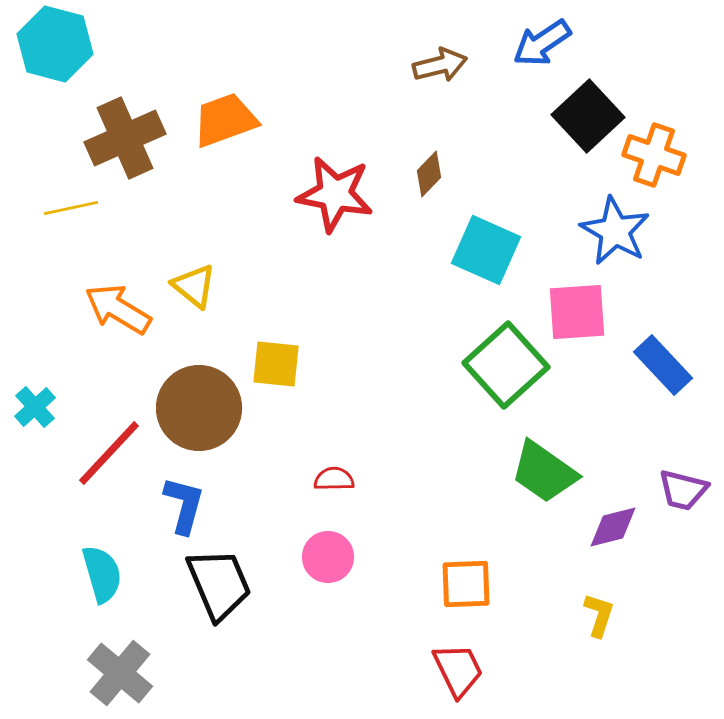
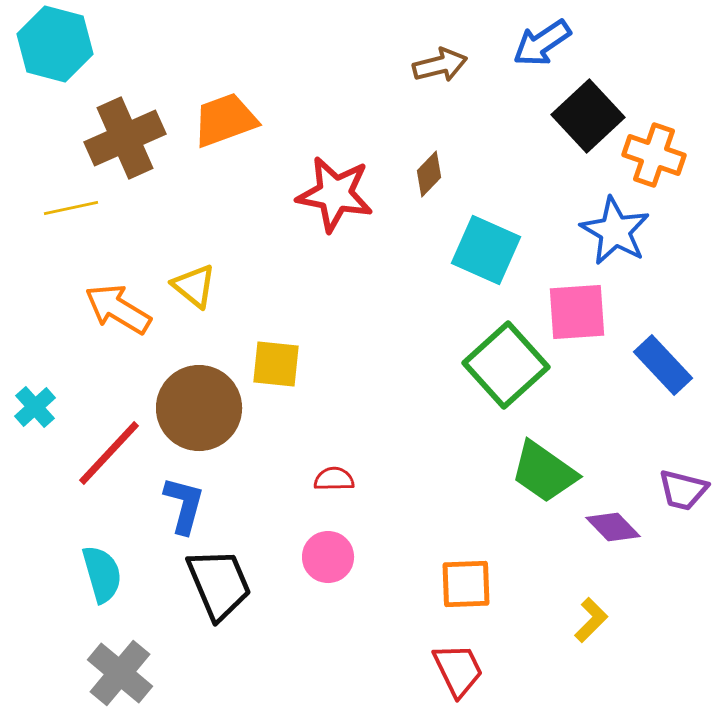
purple diamond: rotated 60 degrees clockwise
yellow L-shape: moved 8 px left, 5 px down; rotated 27 degrees clockwise
